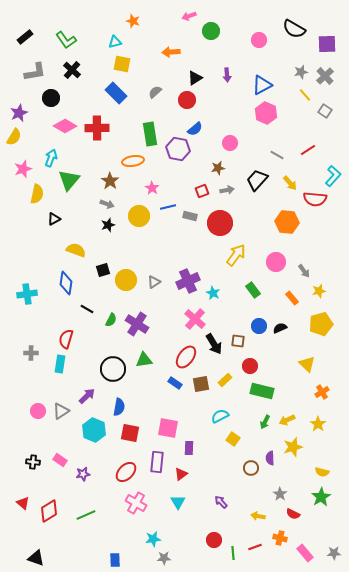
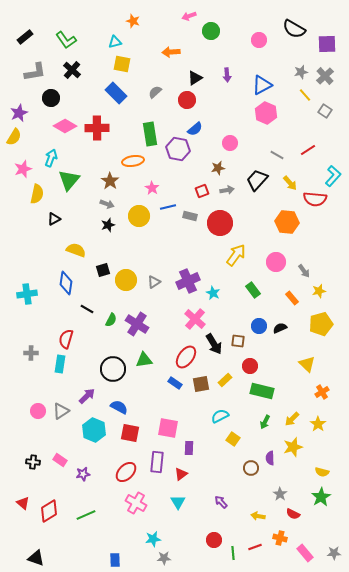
blue semicircle at (119, 407): rotated 72 degrees counterclockwise
yellow arrow at (287, 420): moved 5 px right, 1 px up; rotated 21 degrees counterclockwise
